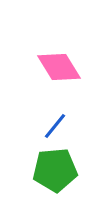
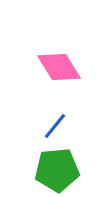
green pentagon: moved 2 px right
